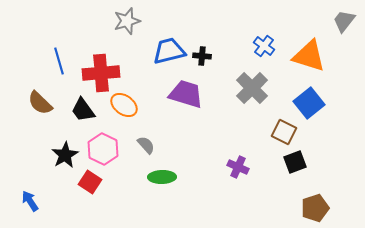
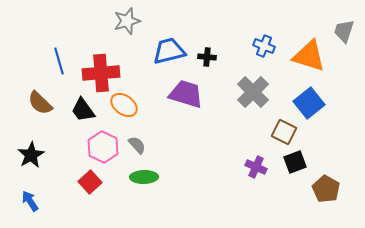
gray trapezoid: moved 10 px down; rotated 20 degrees counterclockwise
blue cross: rotated 15 degrees counterclockwise
black cross: moved 5 px right, 1 px down
gray cross: moved 1 px right, 4 px down
gray semicircle: moved 9 px left
pink hexagon: moved 2 px up
black star: moved 34 px left
purple cross: moved 18 px right
green ellipse: moved 18 px left
red square: rotated 15 degrees clockwise
brown pentagon: moved 11 px right, 19 px up; rotated 24 degrees counterclockwise
